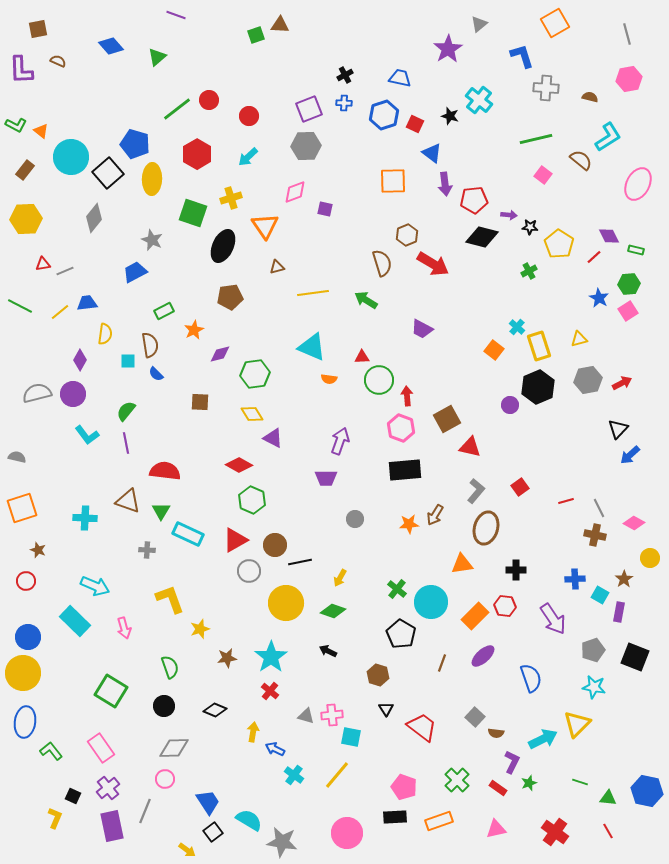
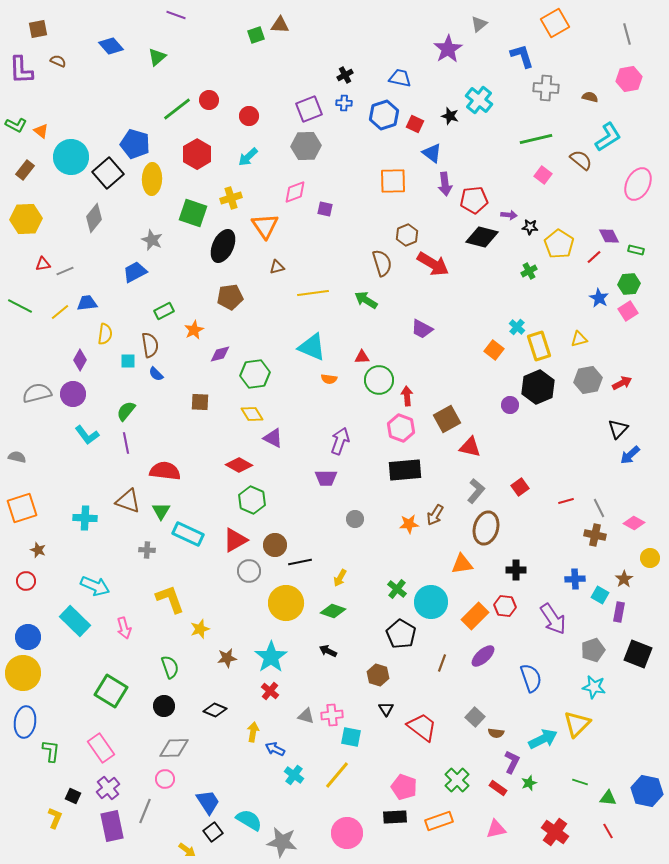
black square at (635, 657): moved 3 px right, 3 px up
green L-shape at (51, 751): rotated 45 degrees clockwise
